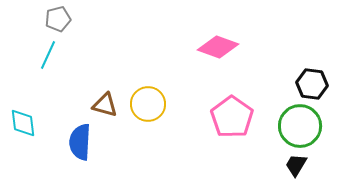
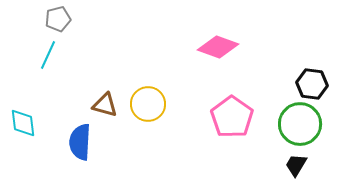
green circle: moved 2 px up
